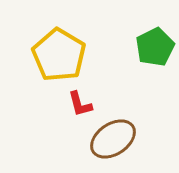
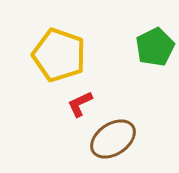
yellow pentagon: rotated 12 degrees counterclockwise
red L-shape: rotated 80 degrees clockwise
